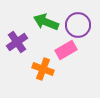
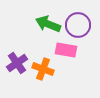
green arrow: moved 2 px right, 2 px down
purple cross: moved 21 px down
pink rectangle: rotated 40 degrees clockwise
